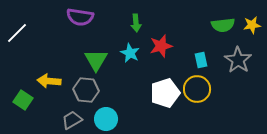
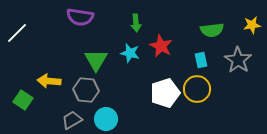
green semicircle: moved 11 px left, 5 px down
red star: rotated 30 degrees counterclockwise
cyan star: rotated 12 degrees counterclockwise
